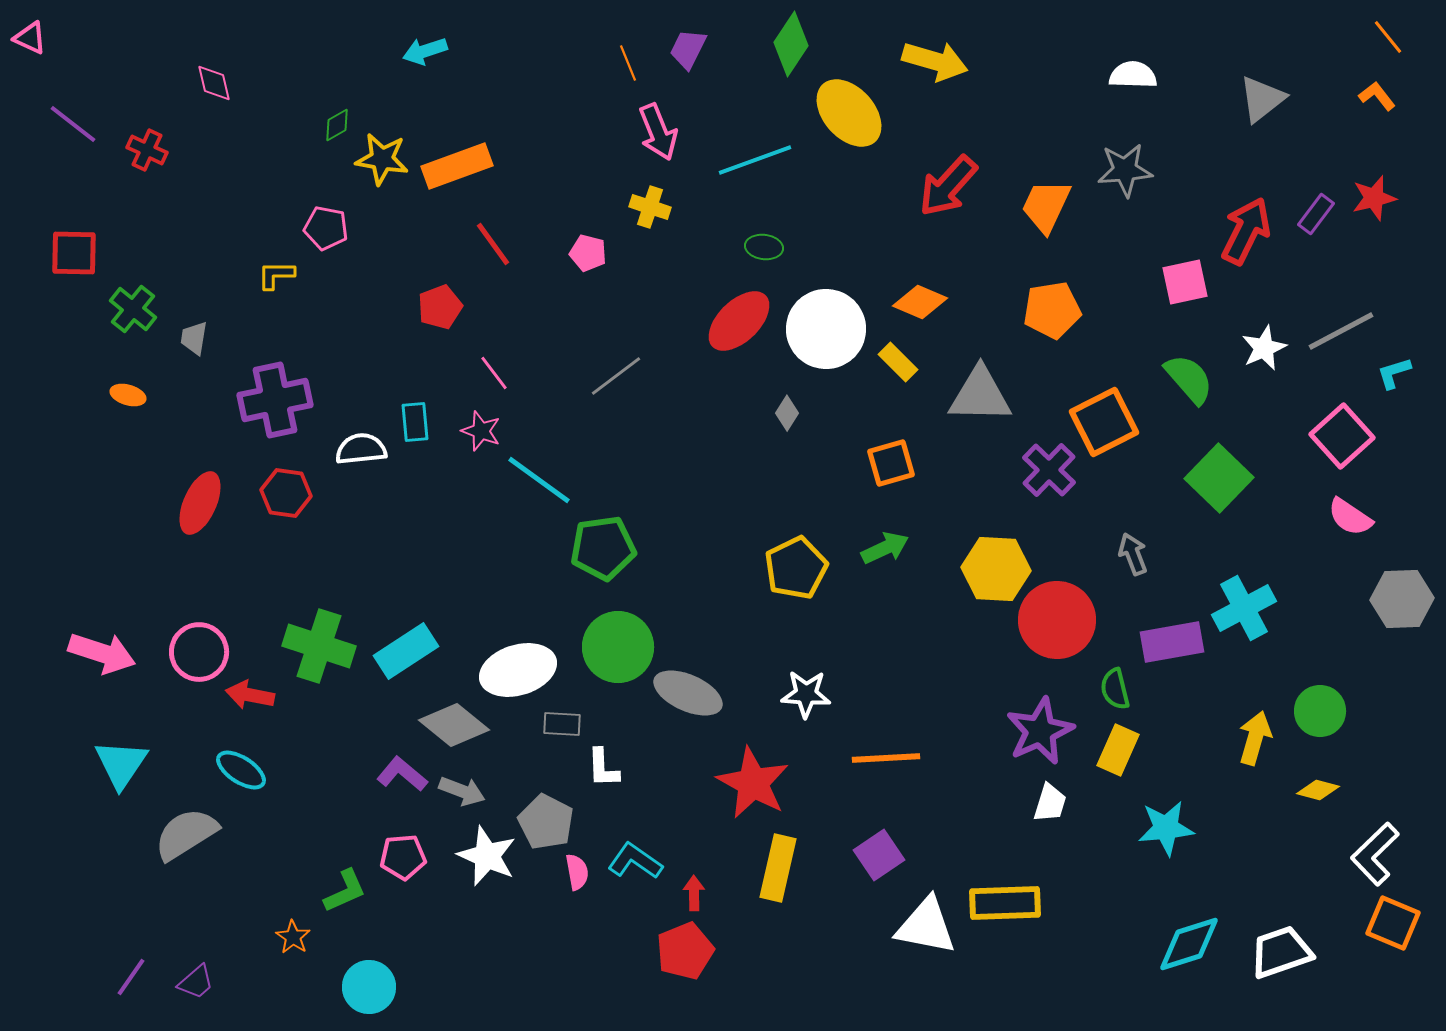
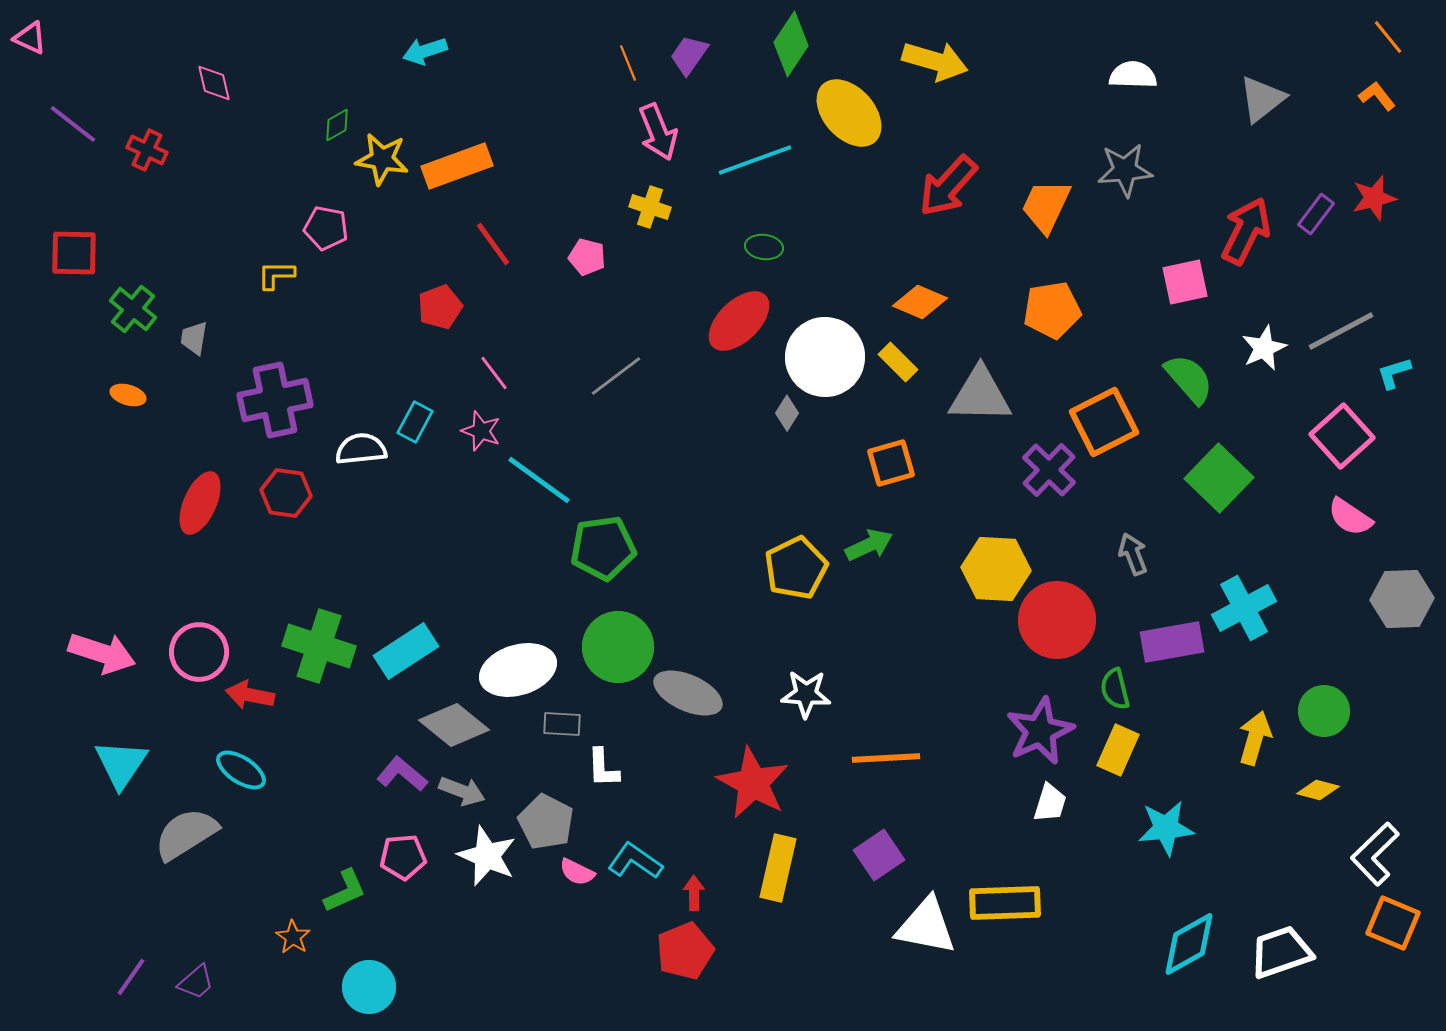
purple trapezoid at (688, 49): moved 1 px right, 6 px down; rotated 9 degrees clockwise
pink pentagon at (588, 253): moved 1 px left, 4 px down
white circle at (826, 329): moved 1 px left, 28 px down
cyan rectangle at (415, 422): rotated 33 degrees clockwise
green arrow at (885, 548): moved 16 px left, 3 px up
green circle at (1320, 711): moved 4 px right
pink semicircle at (577, 872): rotated 126 degrees clockwise
cyan diamond at (1189, 944): rotated 12 degrees counterclockwise
